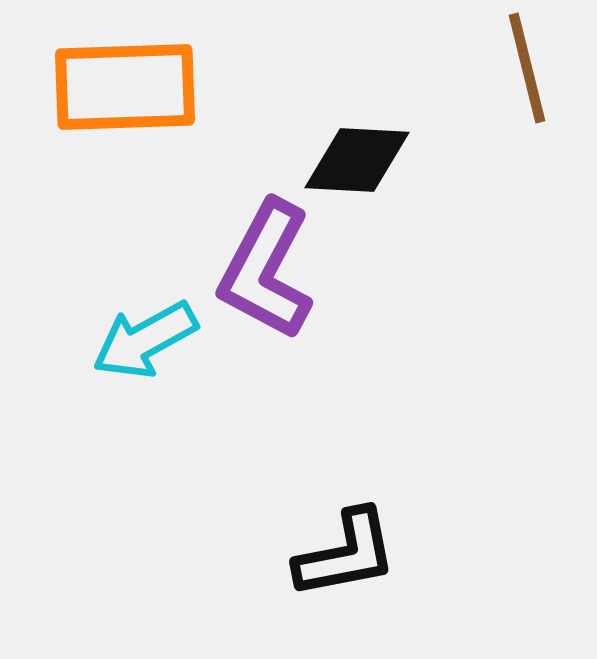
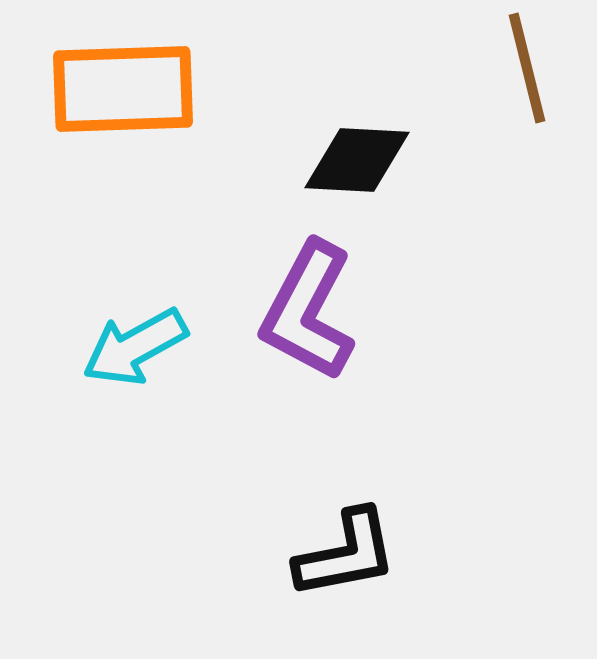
orange rectangle: moved 2 px left, 2 px down
purple L-shape: moved 42 px right, 41 px down
cyan arrow: moved 10 px left, 7 px down
